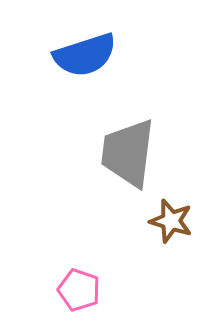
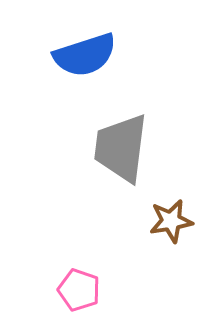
gray trapezoid: moved 7 px left, 5 px up
brown star: rotated 27 degrees counterclockwise
